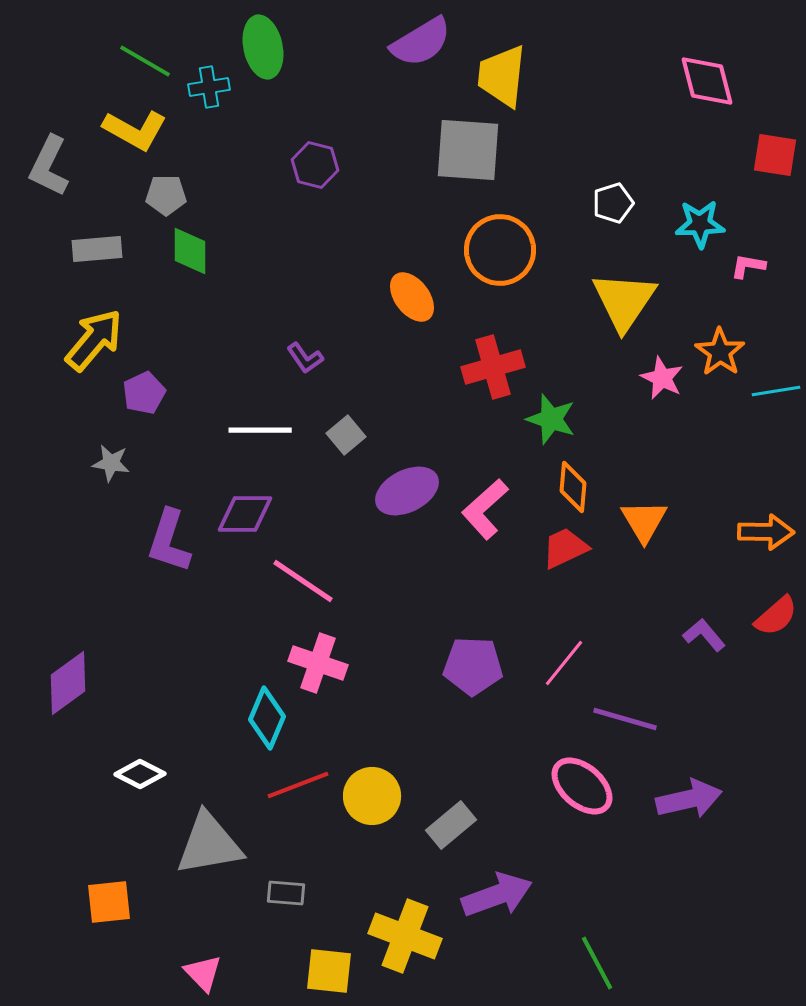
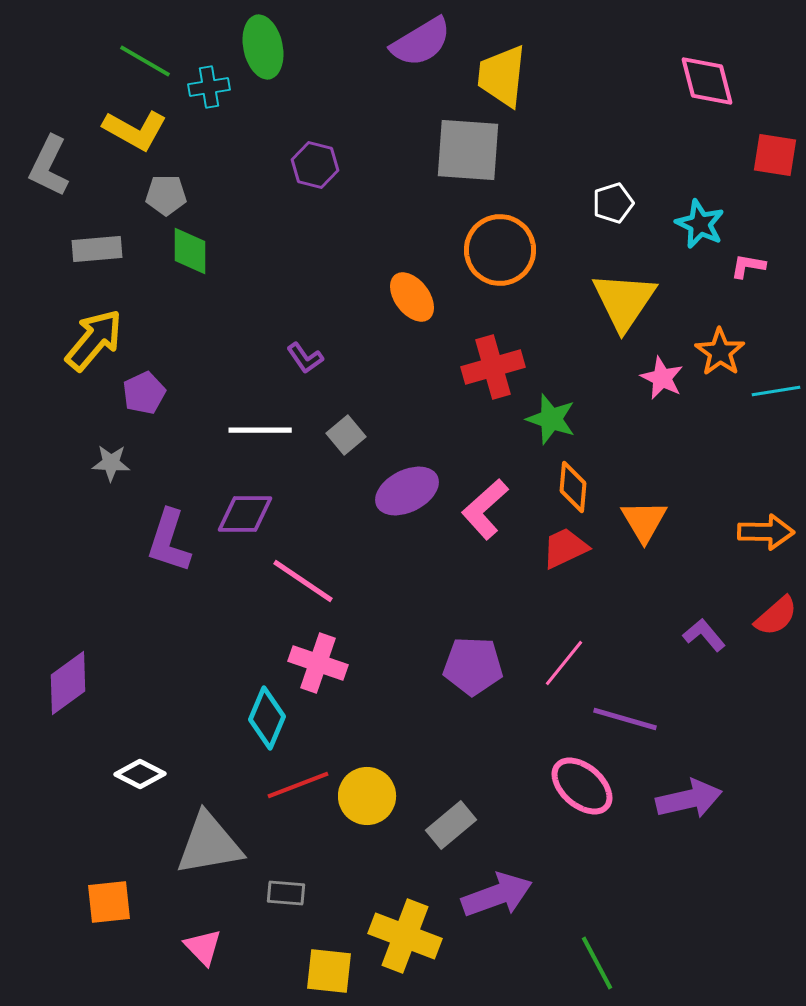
cyan star at (700, 224): rotated 27 degrees clockwise
gray star at (111, 463): rotated 6 degrees counterclockwise
yellow circle at (372, 796): moved 5 px left
pink triangle at (203, 973): moved 26 px up
